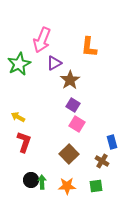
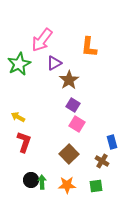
pink arrow: rotated 15 degrees clockwise
brown star: moved 1 px left
orange star: moved 1 px up
